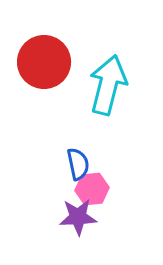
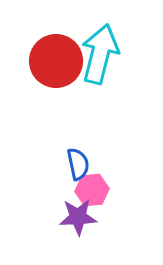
red circle: moved 12 px right, 1 px up
cyan arrow: moved 8 px left, 31 px up
pink hexagon: moved 1 px down
